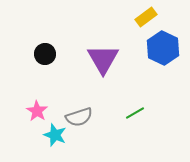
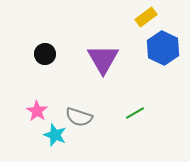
gray semicircle: rotated 36 degrees clockwise
